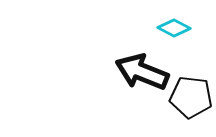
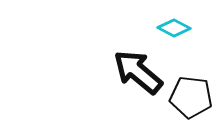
black arrow: moved 4 px left; rotated 18 degrees clockwise
